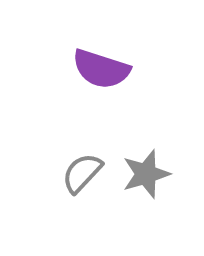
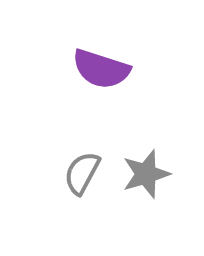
gray semicircle: rotated 15 degrees counterclockwise
